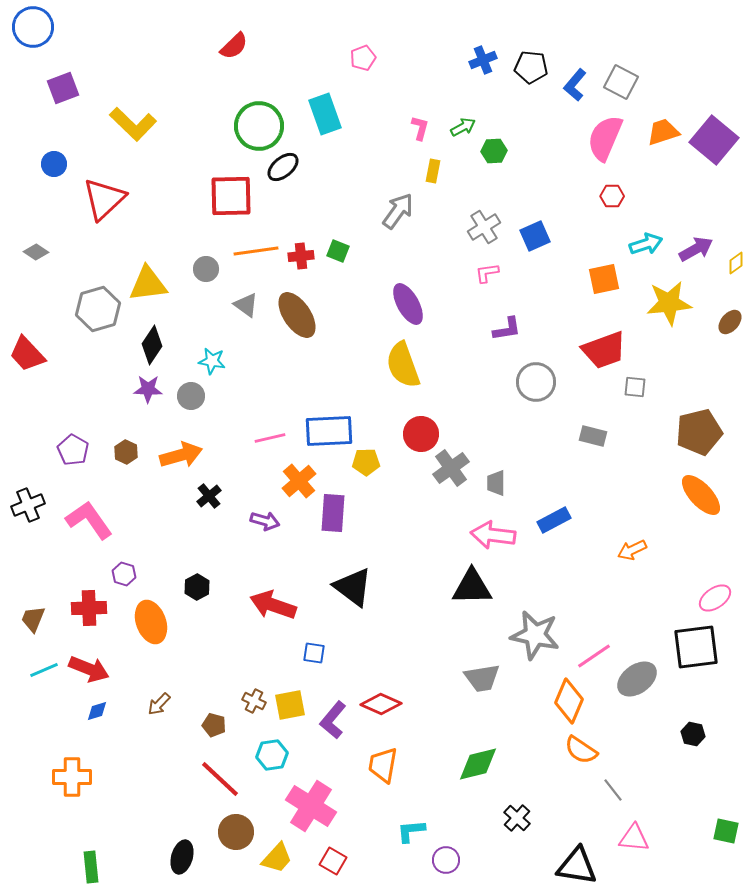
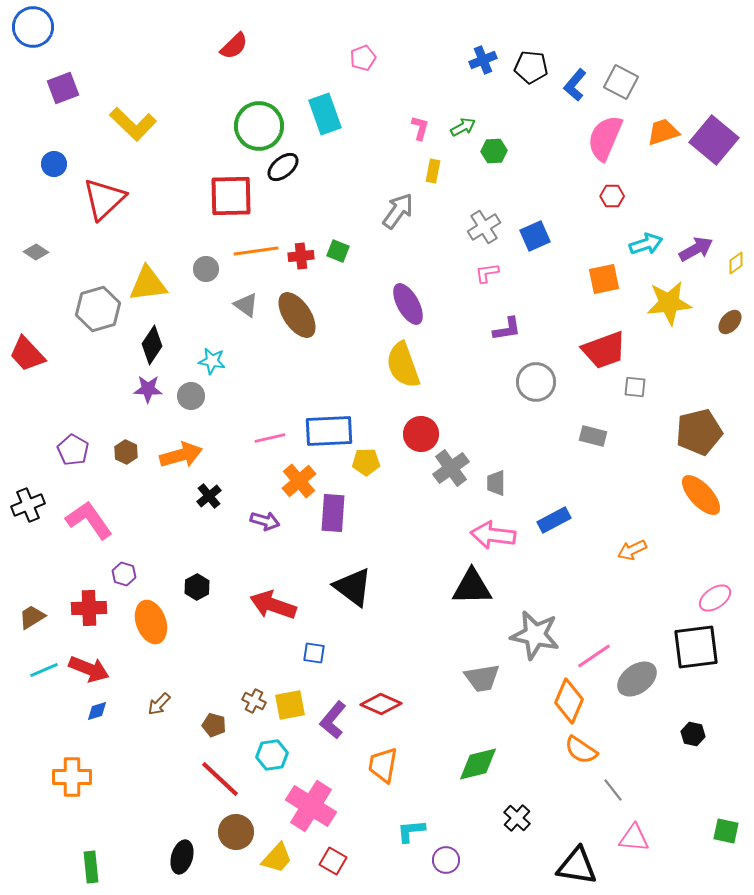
brown trapezoid at (33, 619): moved 1 px left, 2 px up; rotated 36 degrees clockwise
